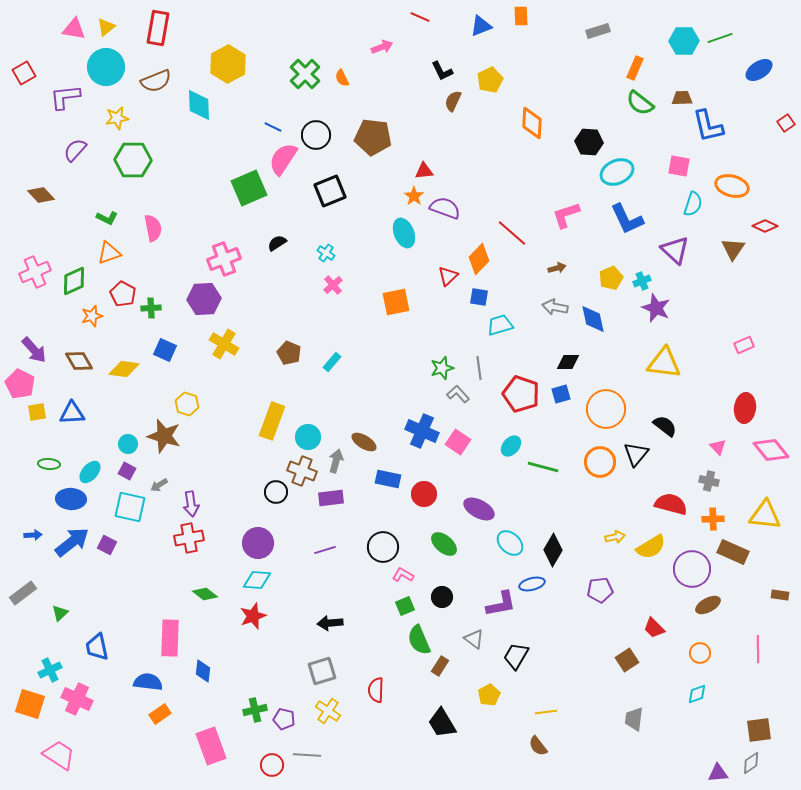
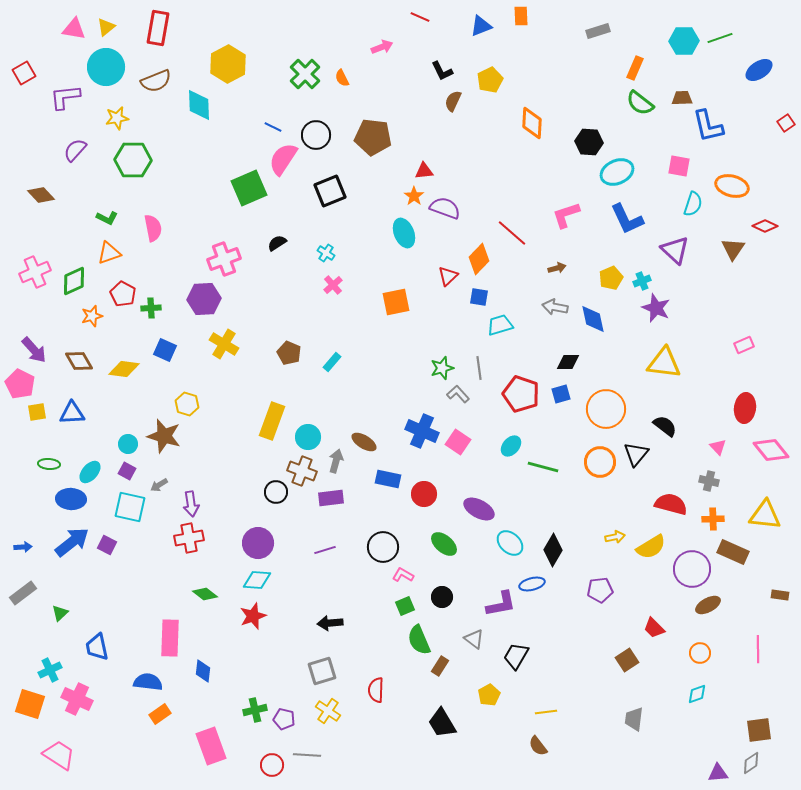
blue arrow at (33, 535): moved 10 px left, 12 px down
